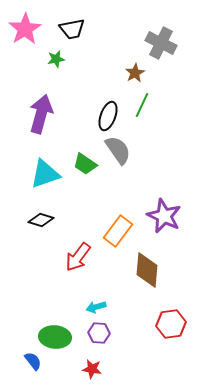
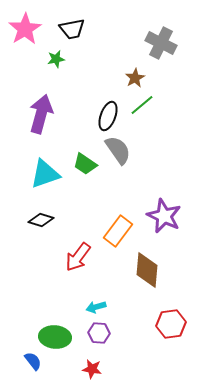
brown star: moved 5 px down
green line: rotated 25 degrees clockwise
